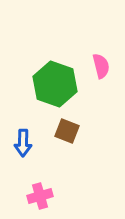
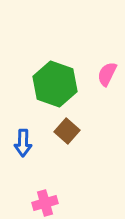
pink semicircle: moved 6 px right, 8 px down; rotated 140 degrees counterclockwise
brown square: rotated 20 degrees clockwise
pink cross: moved 5 px right, 7 px down
